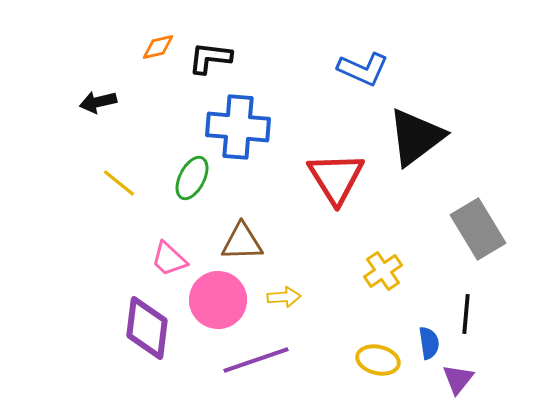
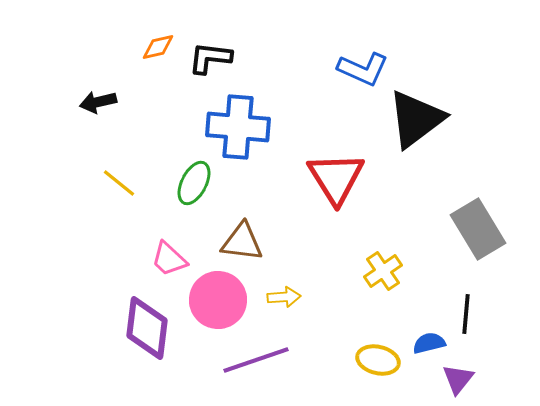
black triangle: moved 18 px up
green ellipse: moved 2 px right, 5 px down
brown triangle: rotated 9 degrees clockwise
blue semicircle: rotated 96 degrees counterclockwise
